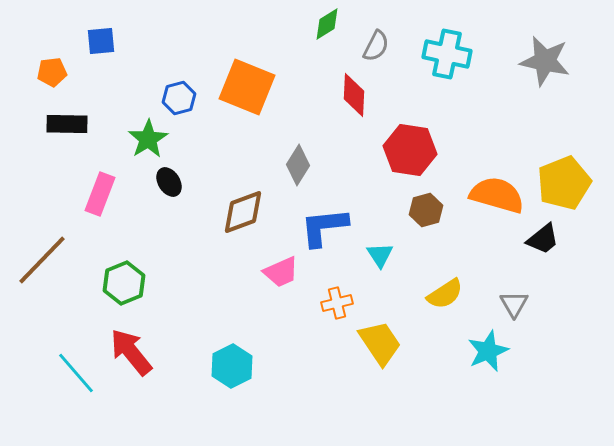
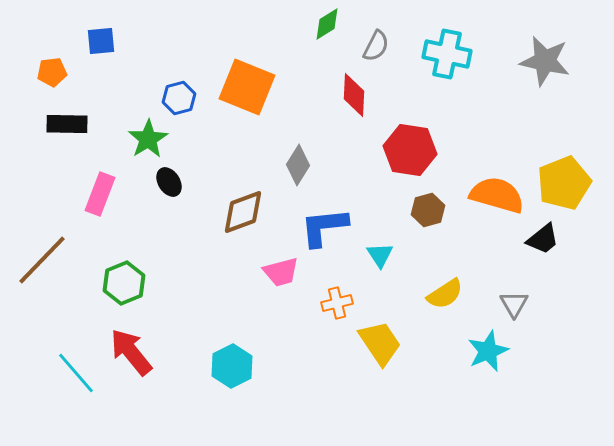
brown hexagon: moved 2 px right
pink trapezoid: rotated 9 degrees clockwise
